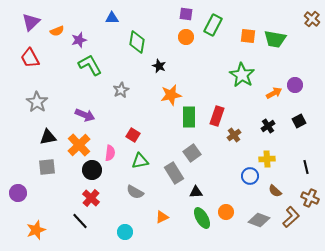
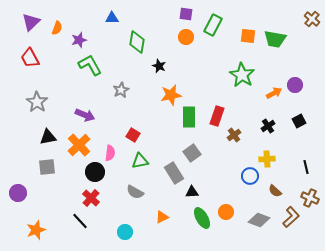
orange semicircle at (57, 31): moved 3 px up; rotated 48 degrees counterclockwise
black circle at (92, 170): moved 3 px right, 2 px down
black triangle at (196, 192): moved 4 px left
